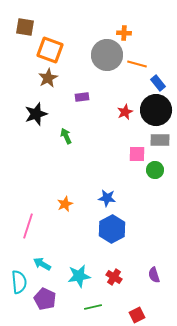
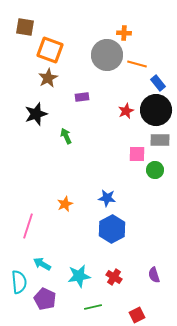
red star: moved 1 px right, 1 px up
